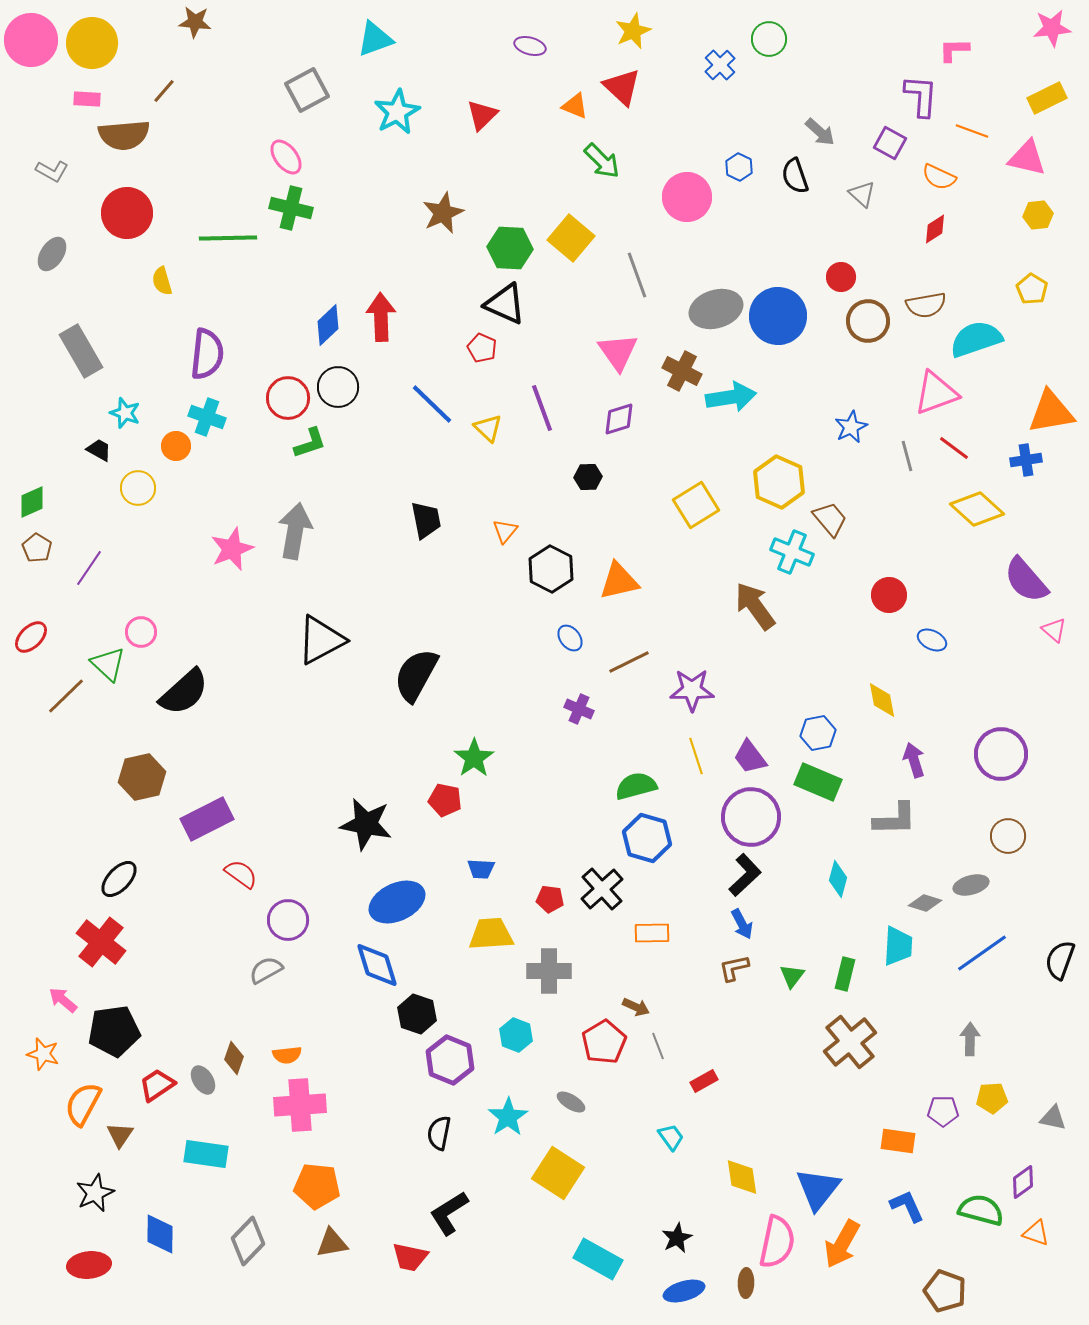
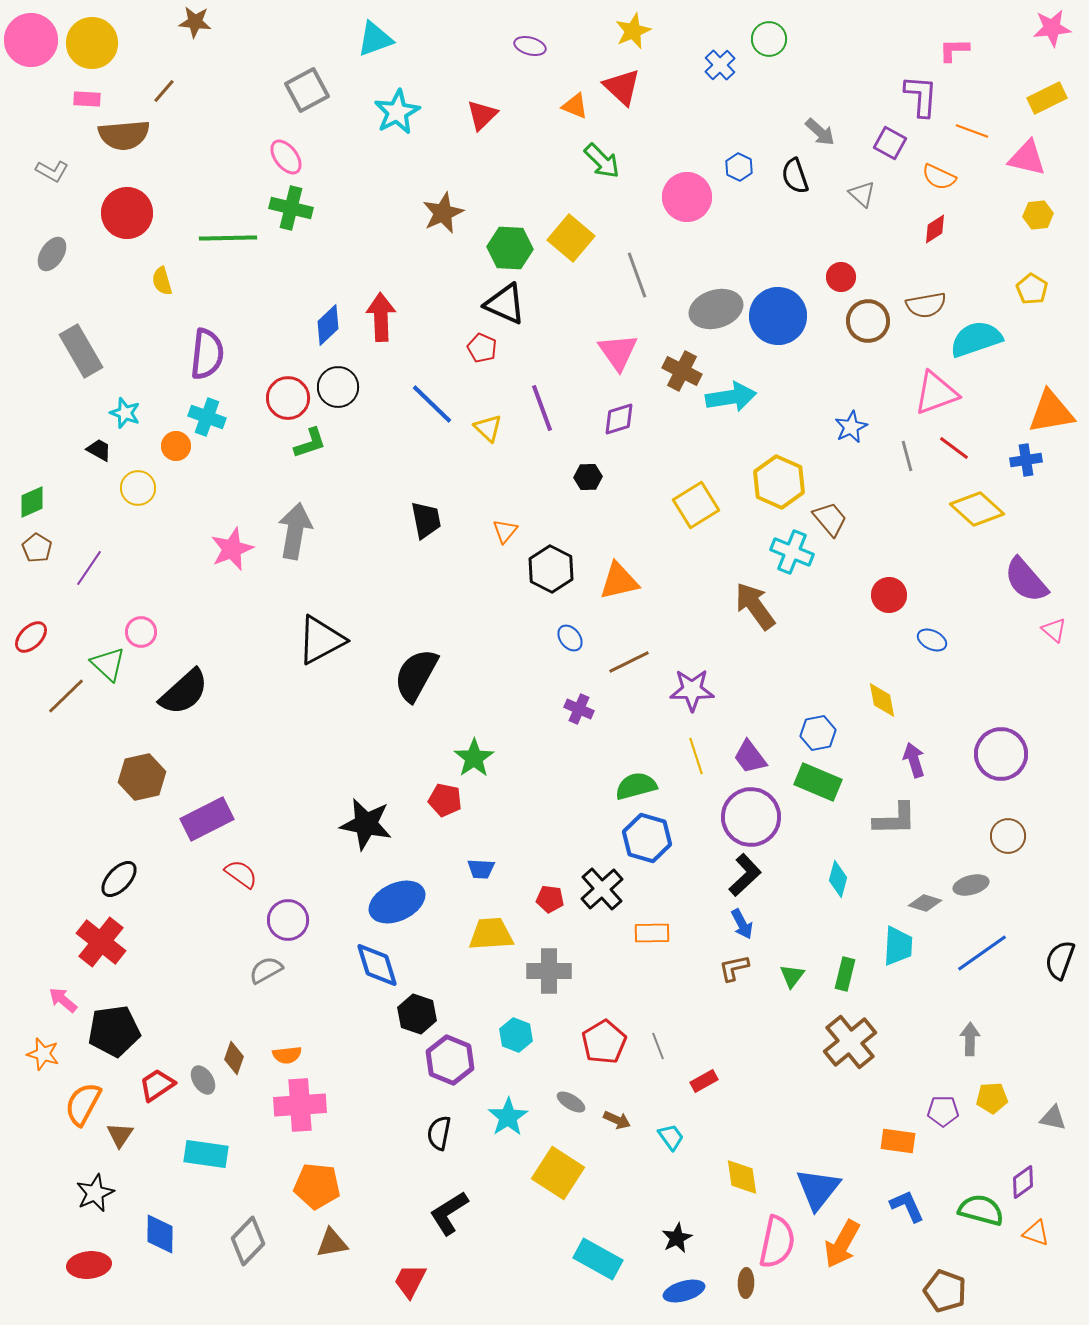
brown arrow at (636, 1007): moved 19 px left, 113 px down
red trapezoid at (410, 1257): moved 24 px down; rotated 105 degrees clockwise
